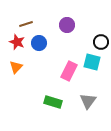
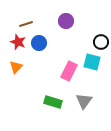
purple circle: moved 1 px left, 4 px up
red star: moved 1 px right
gray triangle: moved 4 px left
